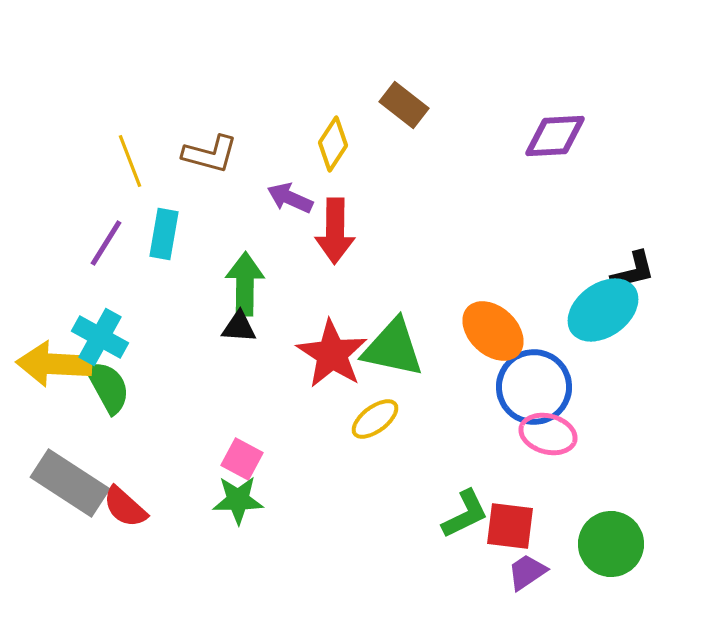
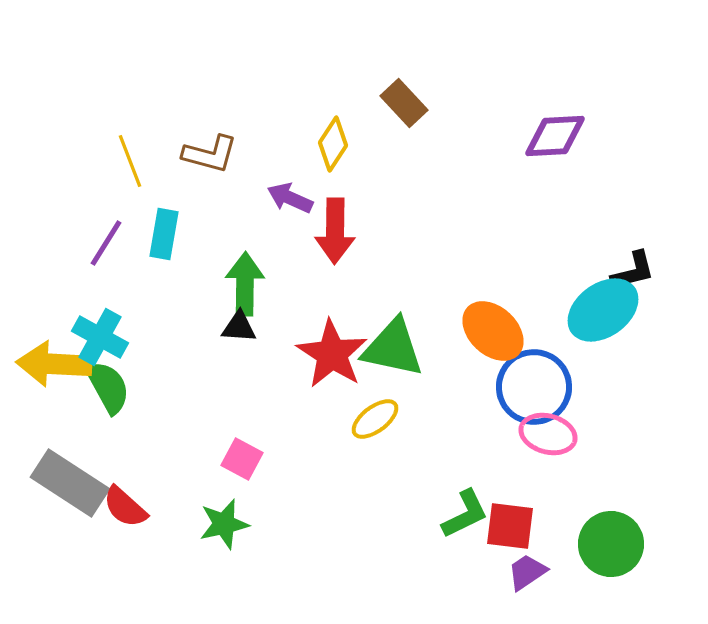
brown rectangle: moved 2 px up; rotated 9 degrees clockwise
green star: moved 14 px left, 24 px down; rotated 12 degrees counterclockwise
